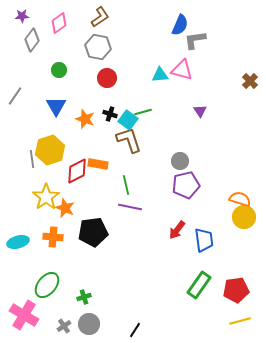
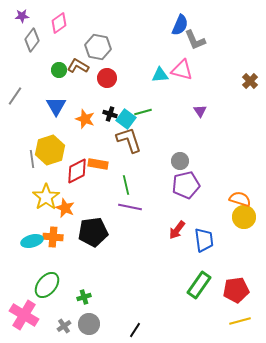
brown L-shape at (100, 17): moved 22 px left, 49 px down; rotated 115 degrees counterclockwise
gray L-shape at (195, 40): rotated 105 degrees counterclockwise
cyan square at (128, 120): moved 2 px left, 1 px up
cyan ellipse at (18, 242): moved 14 px right, 1 px up
